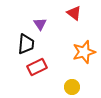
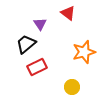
red triangle: moved 6 px left
black trapezoid: rotated 135 degrees counterclockwise
